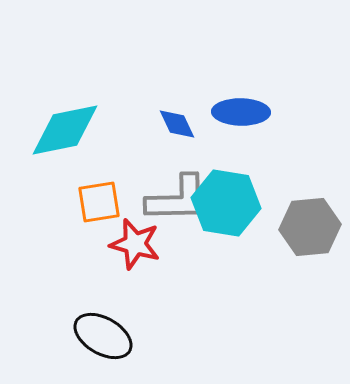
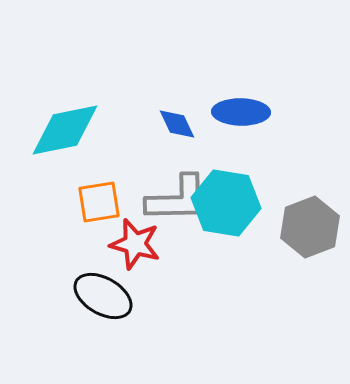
gray hexagon: rotated 16 degrees counterclockwise
black ellipse: moved 40 px up
